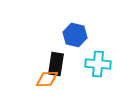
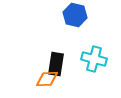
blue hexagon: moved 20 px up
cyan cross: moved 4 px left, 5 px up; rotated 10 degrees clockwise
